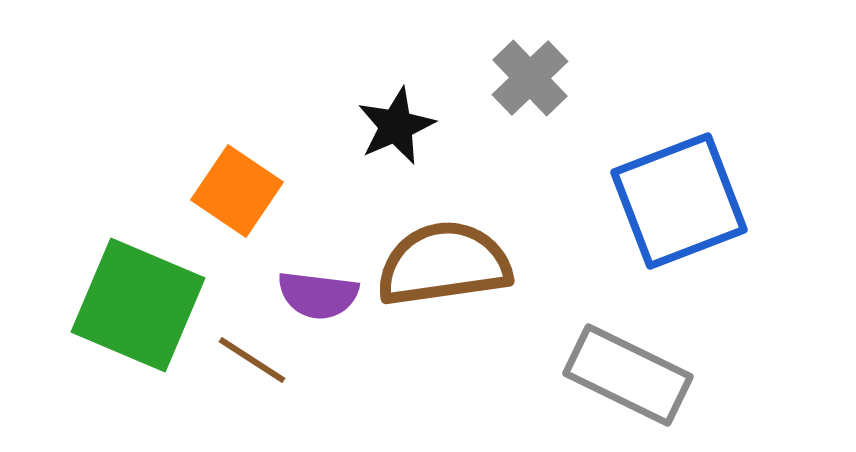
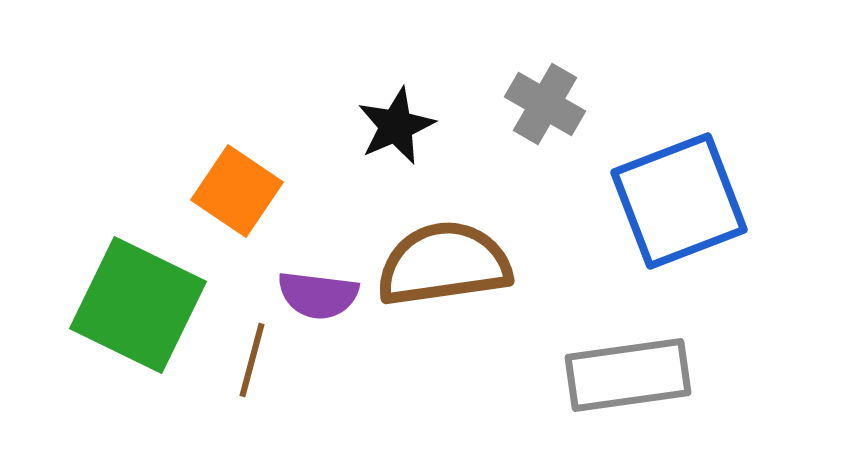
gray cross: moved 15 px right, 26 px down; rotated 16 degrees counterclockwise
green square: rotated 3 degrees clockwise
brown line: rotated 72 degrees clockwise
gray rectangle: rotated 34 degrees counterclockwise
